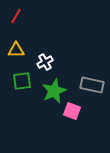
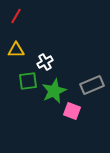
green square: moved 6 px right
gray rectangle: rotated 35 degrees counterclockwise
